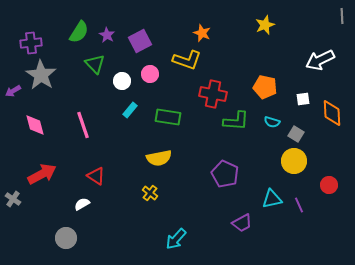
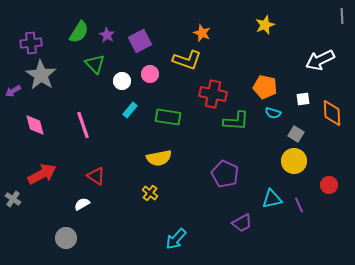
cyan semicircle: moved 1 px right, 9 px up
